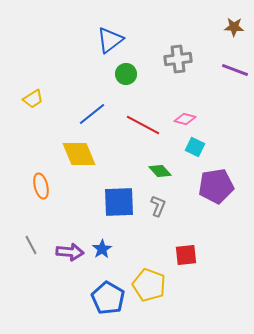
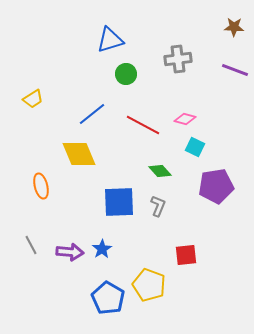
blue triangle: rotated 20 degrees clockwise
